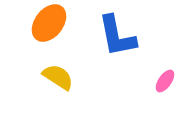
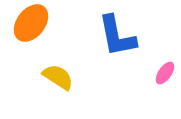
orange ellipse: moved 18 px left
pink ellipse: moved 8 px up
